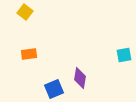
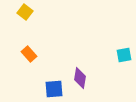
orange rectangle: rotated 56 degrees clockwise
blue square: rotated 18 degrees clockwise
